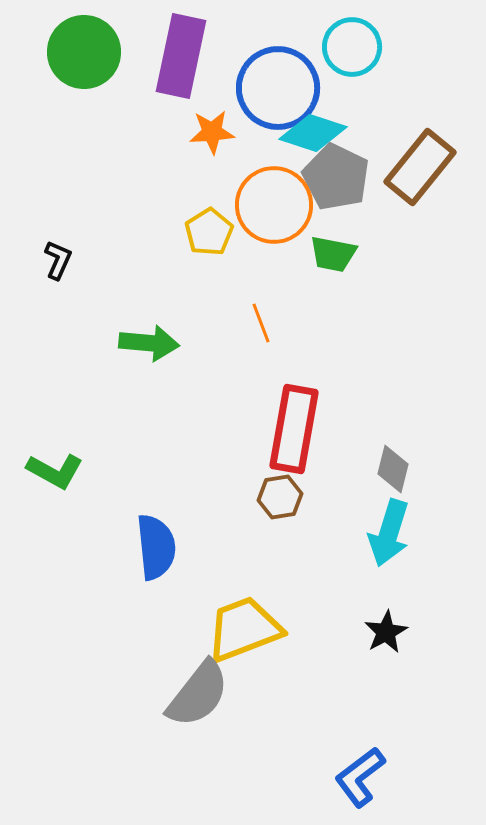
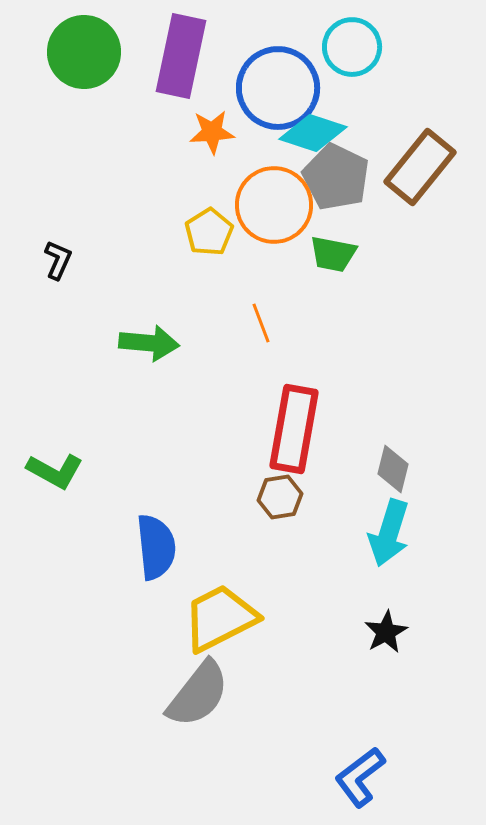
yellow trapezoid: moved 24 px left, 11 px up; rotated 6 degrees counterclockwise
